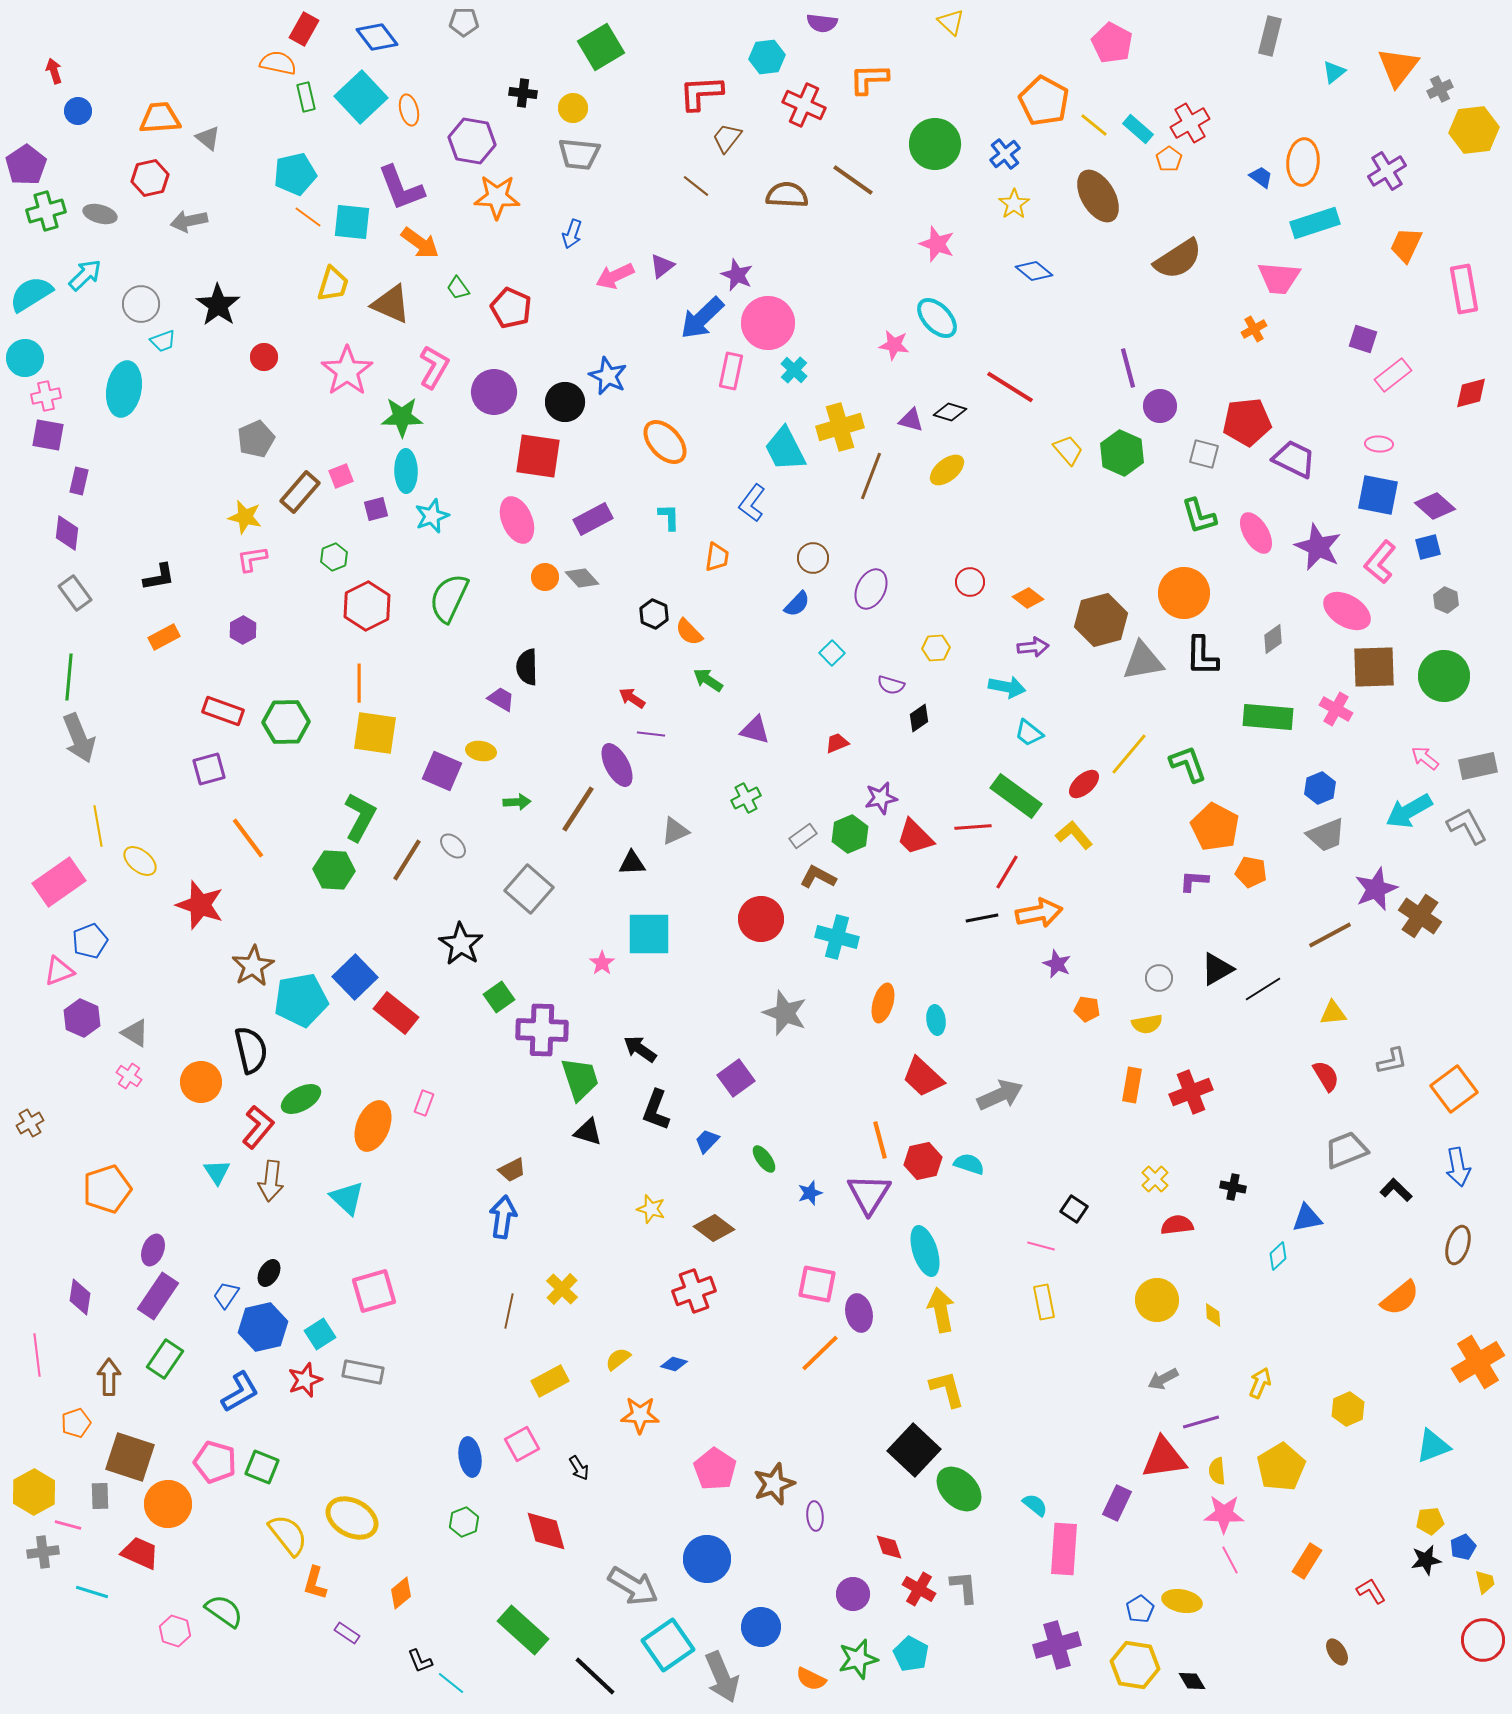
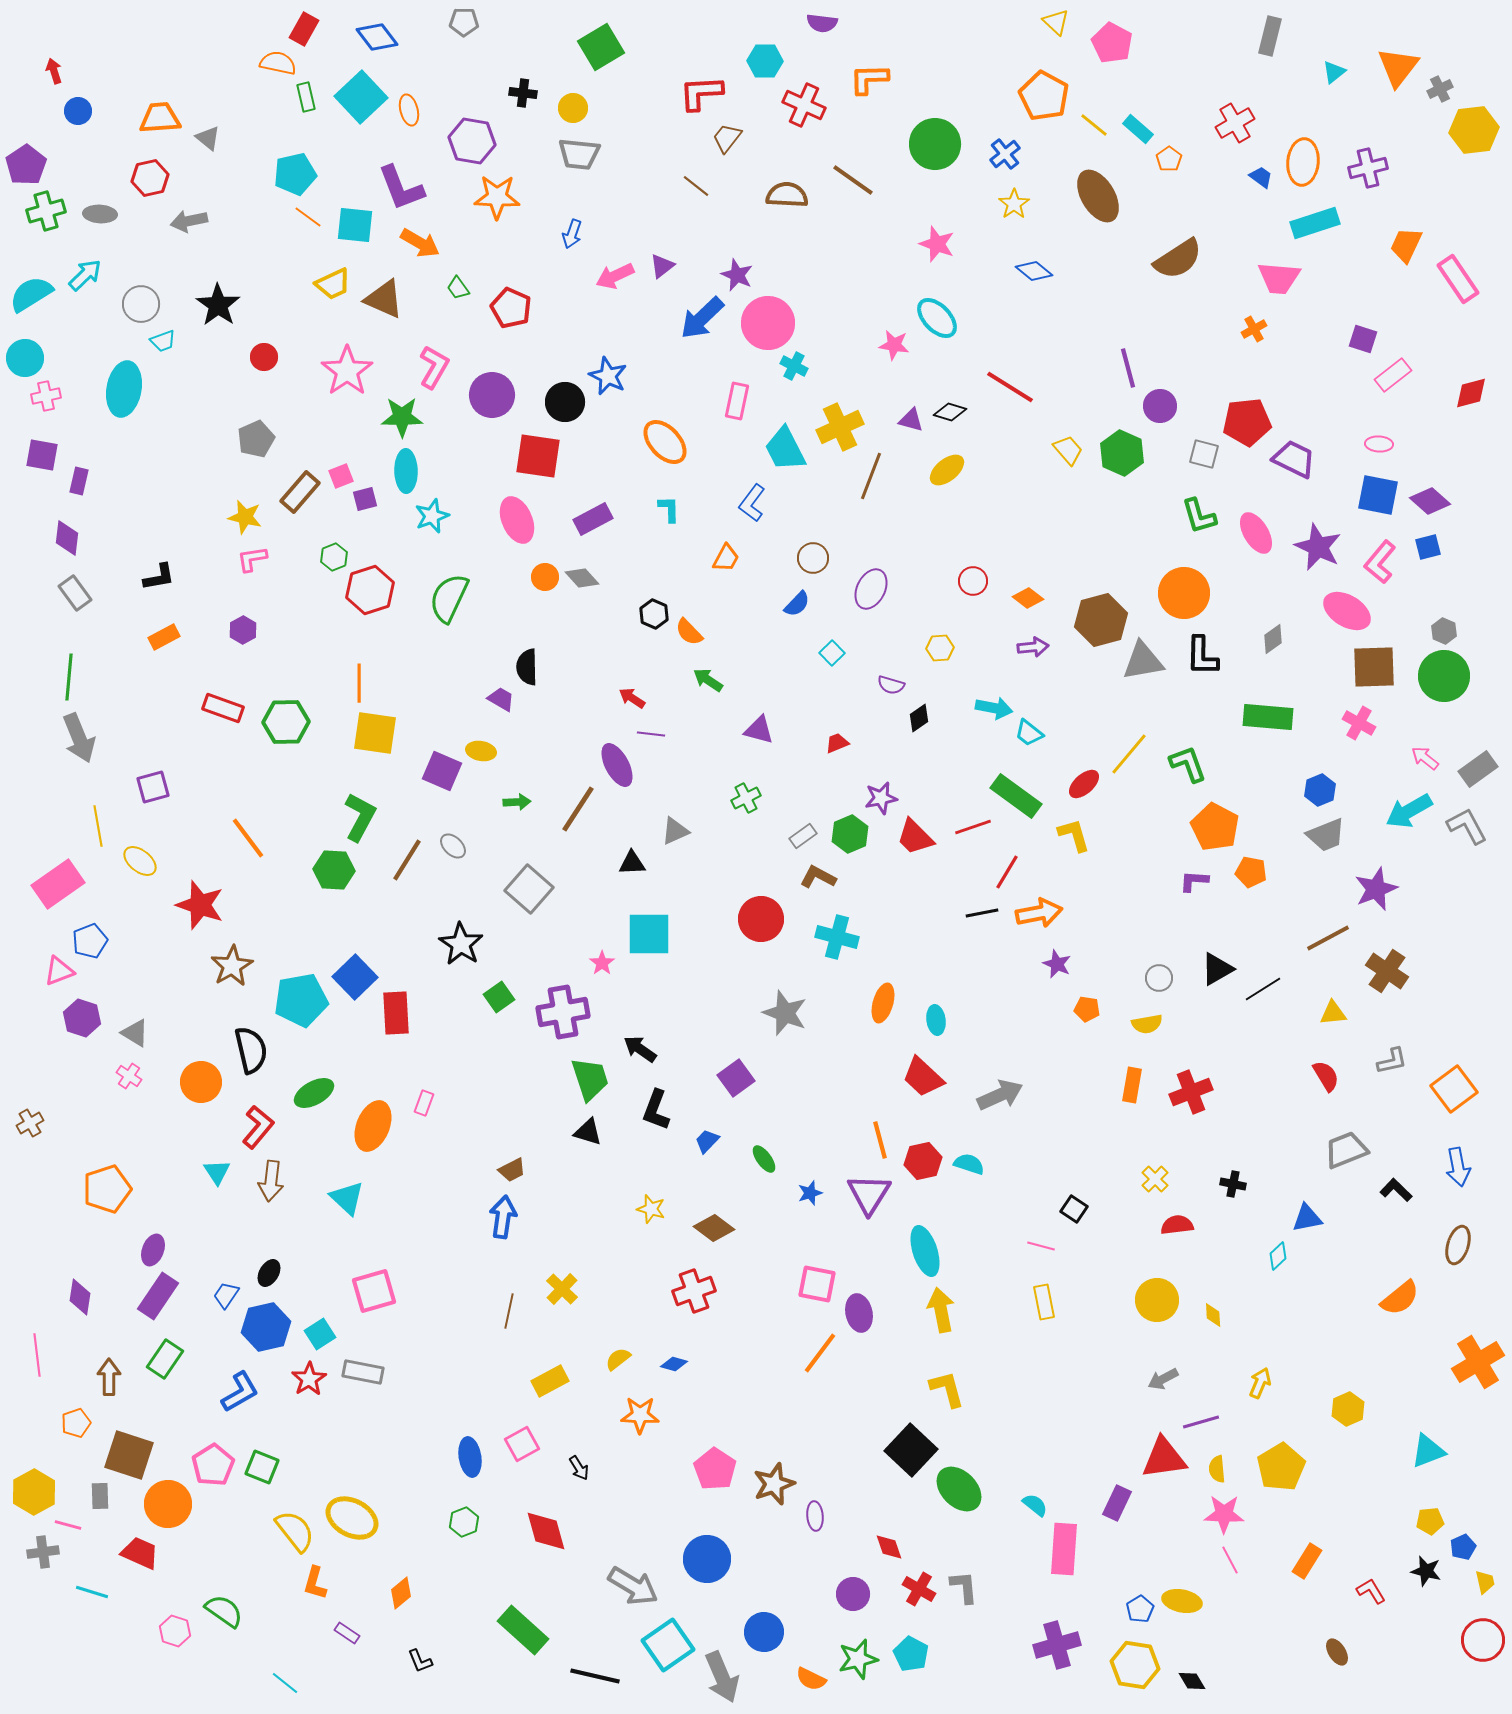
yellow triangle at (951, 22): moved 105 px right
cyan hexagon at (767, 57): moved 2 px left, 4 px down; rotated 8 degrees clockwise
orange pentagon at (1044, 101): moved 5 px up
red cross at (1190, 123): moved 45 px right
purple cross at (1387, 171): moved 19 px left, 3 px up; rotated 18 degrees clockwise
gray ellipse at (100, 214): rotated 12 degrees counterclockwise
cyan square at (352, 222): moved 3 px right, 3 px down
orange arrow at (420, 243): rotated 6 degrees counterclockwise
yellow trapezoid at (333, 284): rotated 48 degrees clockwise
pink rectangle at (1464, 289): moved 6 px left, 10 px up; rotated 24 degrees counterclockwise
brown triangle at (391, 304): moved 7 px left, 5 px up
cyan cross at (794, 370): moved 4 px up; rotated 16 degrees counterclockwise
pink rectangle at (731, 371): moved 6 px right, 30 px down
purple circle at (494, 392): moved 2 px left, 3 px down
yellow cross at (840, 427): rotated 9 degrees counterclockwise
purple square at (48, 435): moved 6 px left, 20 px down
purple diamond at (1435, 506): moved 5 px left, 5 px up
purple square at (376, 509): moved 11 px left, 10 px up
cyan L-shape at (669, 517): moved 8 px up
purple diamond at (67, 533): moved 5 px down
orange trapezoid at (717, 557): moved 9 px right, 1 px down; rotated 20 degrees clockwise
red circle at (970, 582): moved 3 px right, 1 px up
gray hexagon at (1446, 600): moved 2 px left, 31 px down
red hexagon at (367, 606): moved 3 px right, 16 px up; rotated 9 degrees clockwise
yellow hexagon at (936, 648): moved 4 px right
cyan arrow at (1007, 687): moved 13 px left, 21 px down
pink cross at (1336, 709): moved 23 px right, 14 px down
red rectangle at (223, 711): moved 3 px up
purple triangle at (755, 730): moved 4 px right
gray rectangle at (1478, 766): moved 3 px down; rotated 24 degrees counterclockwise
purple square at (209, 769): moved 56 px left, 18 px down
blue hexagon at (1320, 788): moved 2 px down
red line at (973, 827): rotated 15 degrees counterclockwise
yellow L-shape at (1074, 835): rotated 24 degrees clockwise
pink rectangle at (59, 882): moved 1 px left, 2 px down
brown cross at (1420, 916): moved 33 px left, 55 px down
black line at (982, 918): moved 5 px up
brown line at (1330, 935): moved 2 px left, 3 px down
brown star at (253, 966): moved 21 px left
red rectangle at (396, 1013): rotated 48 degrees clockwise
purple hexagon at (82, 1018): rotated 6 degrees counterclockwise
purple cross at (542, 1030): moved 21 px right, 18 px up; rotated 12 degrees counterclockwise
green trapezoid at (580, 1079): moved 10 px right
green ellipse at (301, 1099): moved 13 px right, 6 px up
black cross at (1233, 1187): moved 3 px up
blue hexagon at (263, 1327): moved 3 px right
orange line at (820, 1353): rotated 9 degrees counterclockwise
red star at (305, 1380): moved 4 px right, 1 px up; rotated 12 degrees counterclockwise
cyan triangle at (1433, 1446): moved 5 px left, 5 px down
black square at (914, 1450): moved 3 px left
brown square at (130, 1457): moved 1 px left, 2 px up
pink pentagon at (215, 1462): moved 2 px left, 3 px down; rotated 24 degrees clockwise
yellow semicircle at (1217, 1471): moved 2 px up
yellow semicircle at (288, 1535): moved 7 px right, 4 px up
black star at (1426, 1560): moved 11 px down; rotated 24 degrees clockwise
blue circle at (761, 1627): moved 3 px right, 5 px down
black line at (595, 1676): rotated 30 degrees counterclockwise
cyan line at (451, 1683): moved 166 px left
